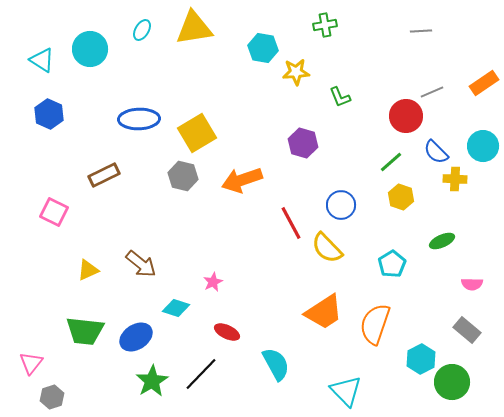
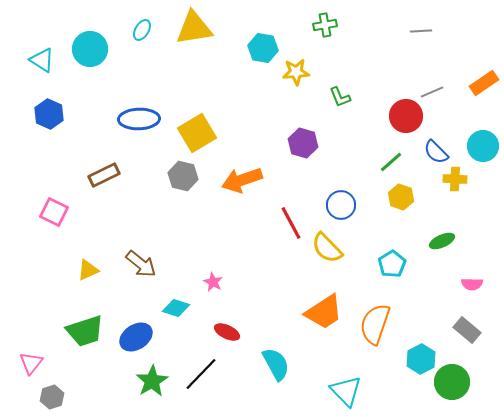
pink star at (213, 282): rotated 18 degrees counterclockwise
green trapezoid at (85, 331): rotated 24 degrees counterclockwise
